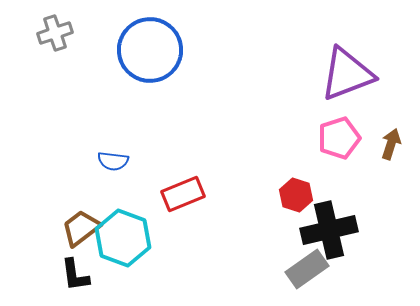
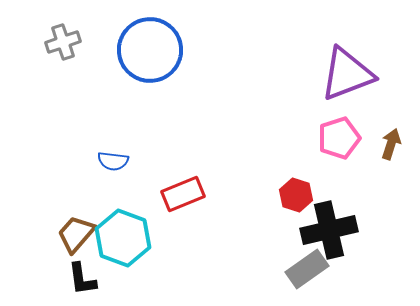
gray cross: moved 8 px right, 9 px down
brown trapezoid: moved 5 px left, 6 px down; rotated 12 degrees counterclockwise
black L-shape: moved 7 px right, 4 px down
